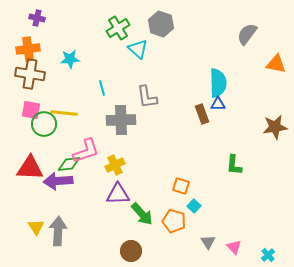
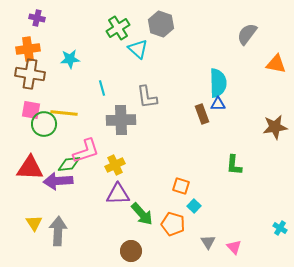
orange pentagon: moved 1 px left, 3 px down
yellow triangle: moved 2 px left, 4 px up
cyan cross: moved 12 px right, 27 px up; rotated 16 degrees counterclockwise
